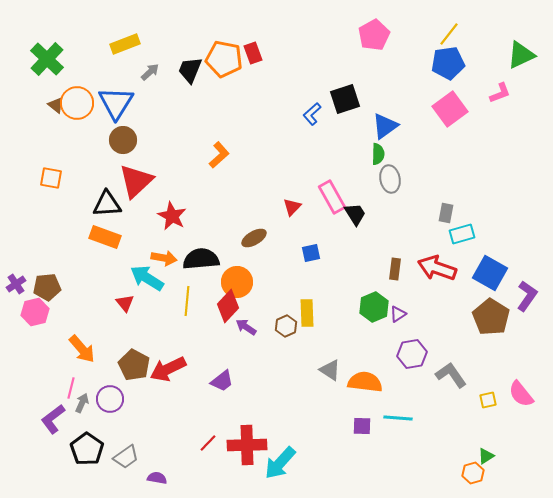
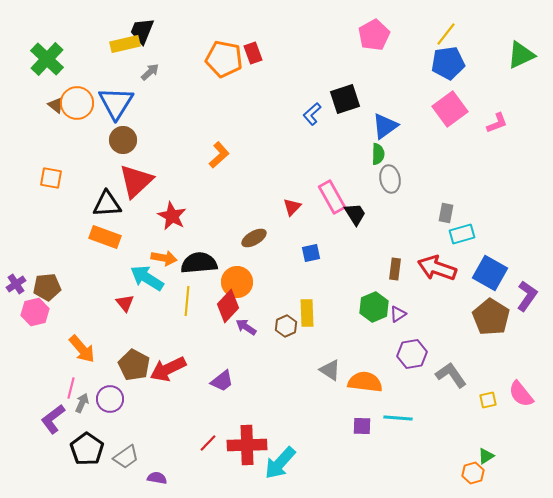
yellow line at (449, 34): moved 3 px left
yellow rectangle at (125, 44): rotated 8 degrees clockwise
black trapezoid at (190, 70): moved 48 px left, 39 px up
pink L-shape at (500, 93): moved 3 px left, 30 px down
black semicircle at (201, 259): moved 2 px left, 4 px down
